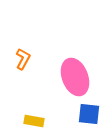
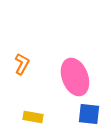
orange L-shape: moved 1 px left, 5 px down
yellow rectangle: moved 1 px left, 4 px up
